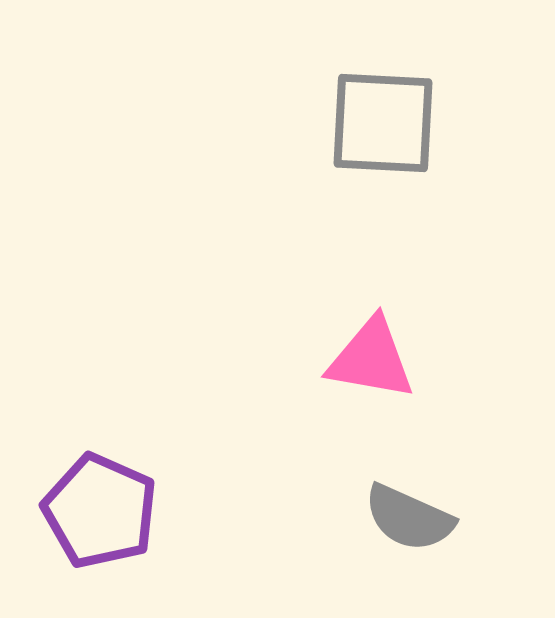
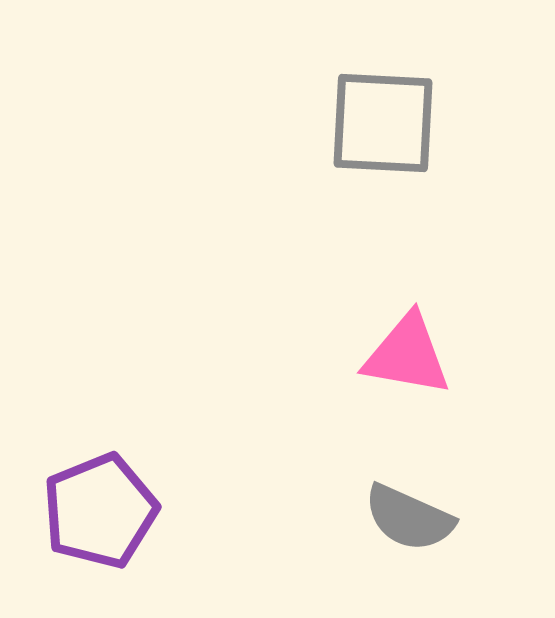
pink triangle: moved 36 px right, 4 px up
purple pentagon: rotated 26 degrees clockwise
